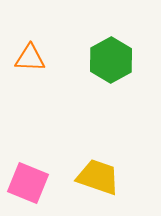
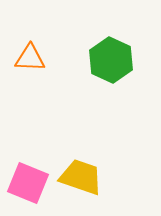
green hexagon: rotated 6 degrees counterclockwise
yellow trapezoid: moved 17 px left
